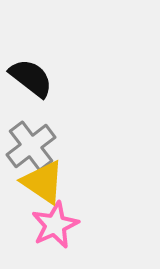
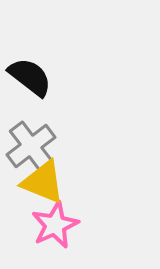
black semicircle: moved 1 px left, 1 px up
yellow triangle: rotated 12 degrees counterclockwise
